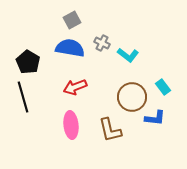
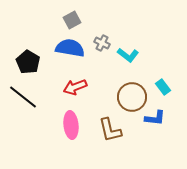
black line: rotated 36 degrees counterclockwise
